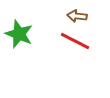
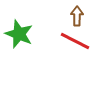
brown arrow: rotated 84 degrees clockwise
